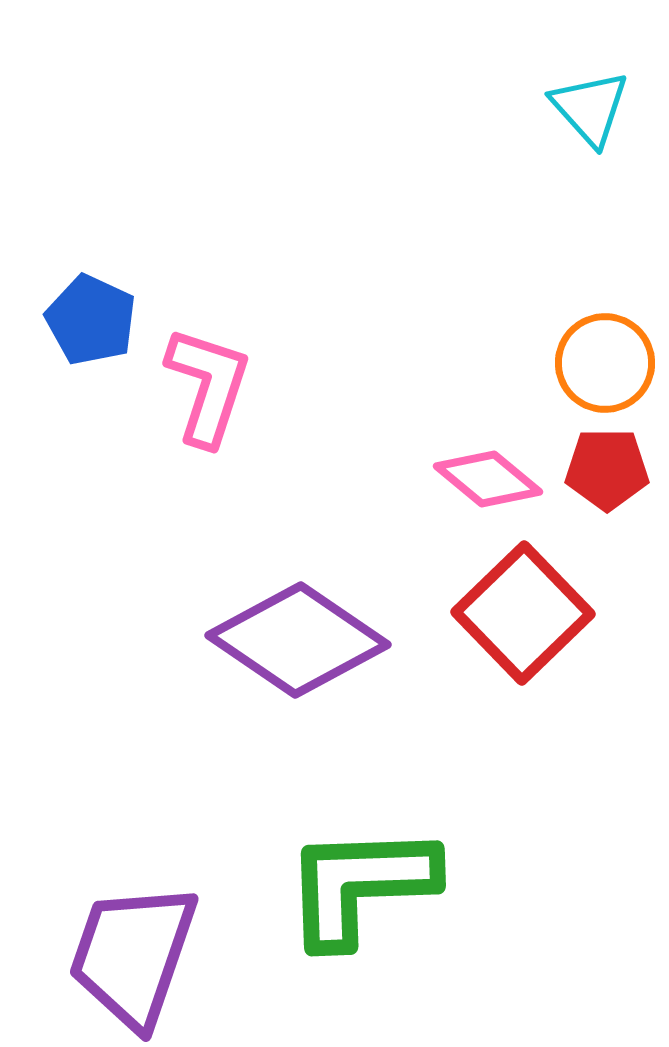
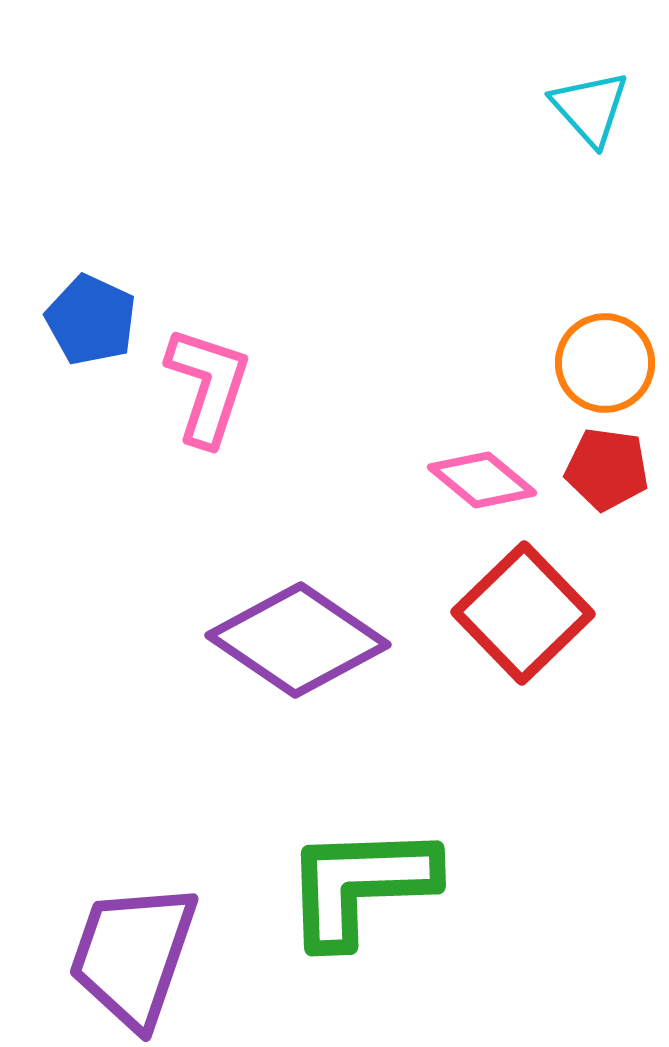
red pentagon: rotated 8 degrees clockwise
pink diamond: moved 6 px left, 1 px down
